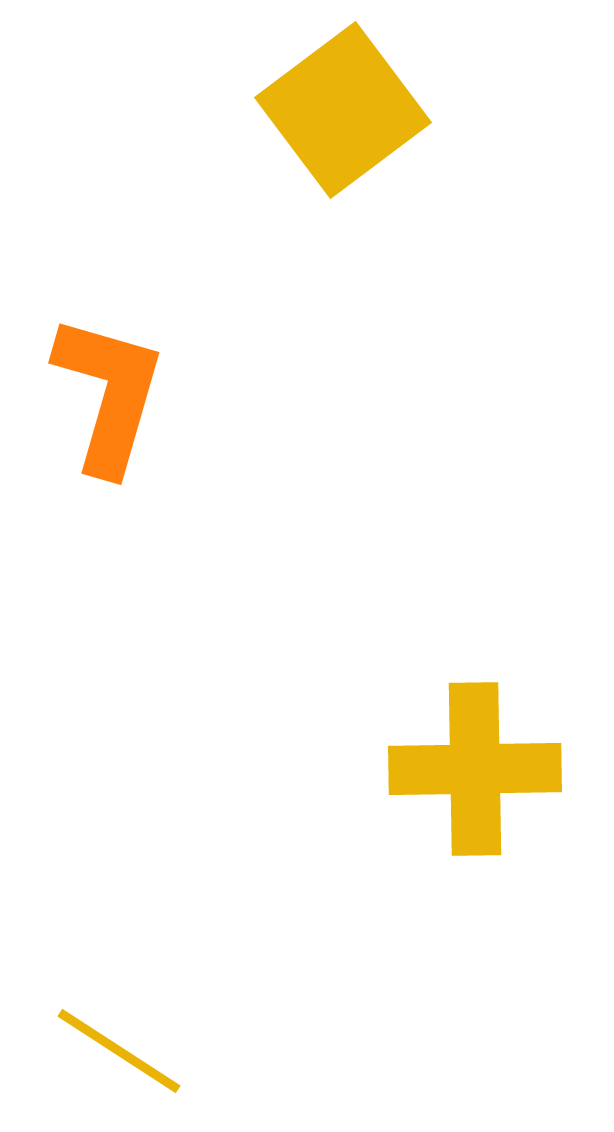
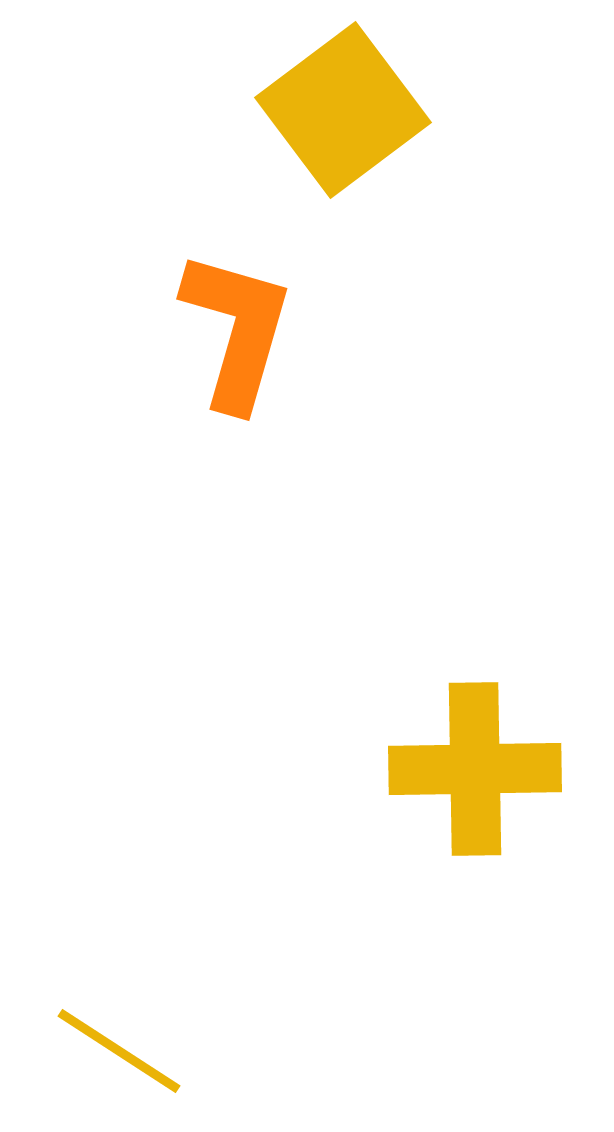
orange L-shape: moved 128 px right, 64 px up
